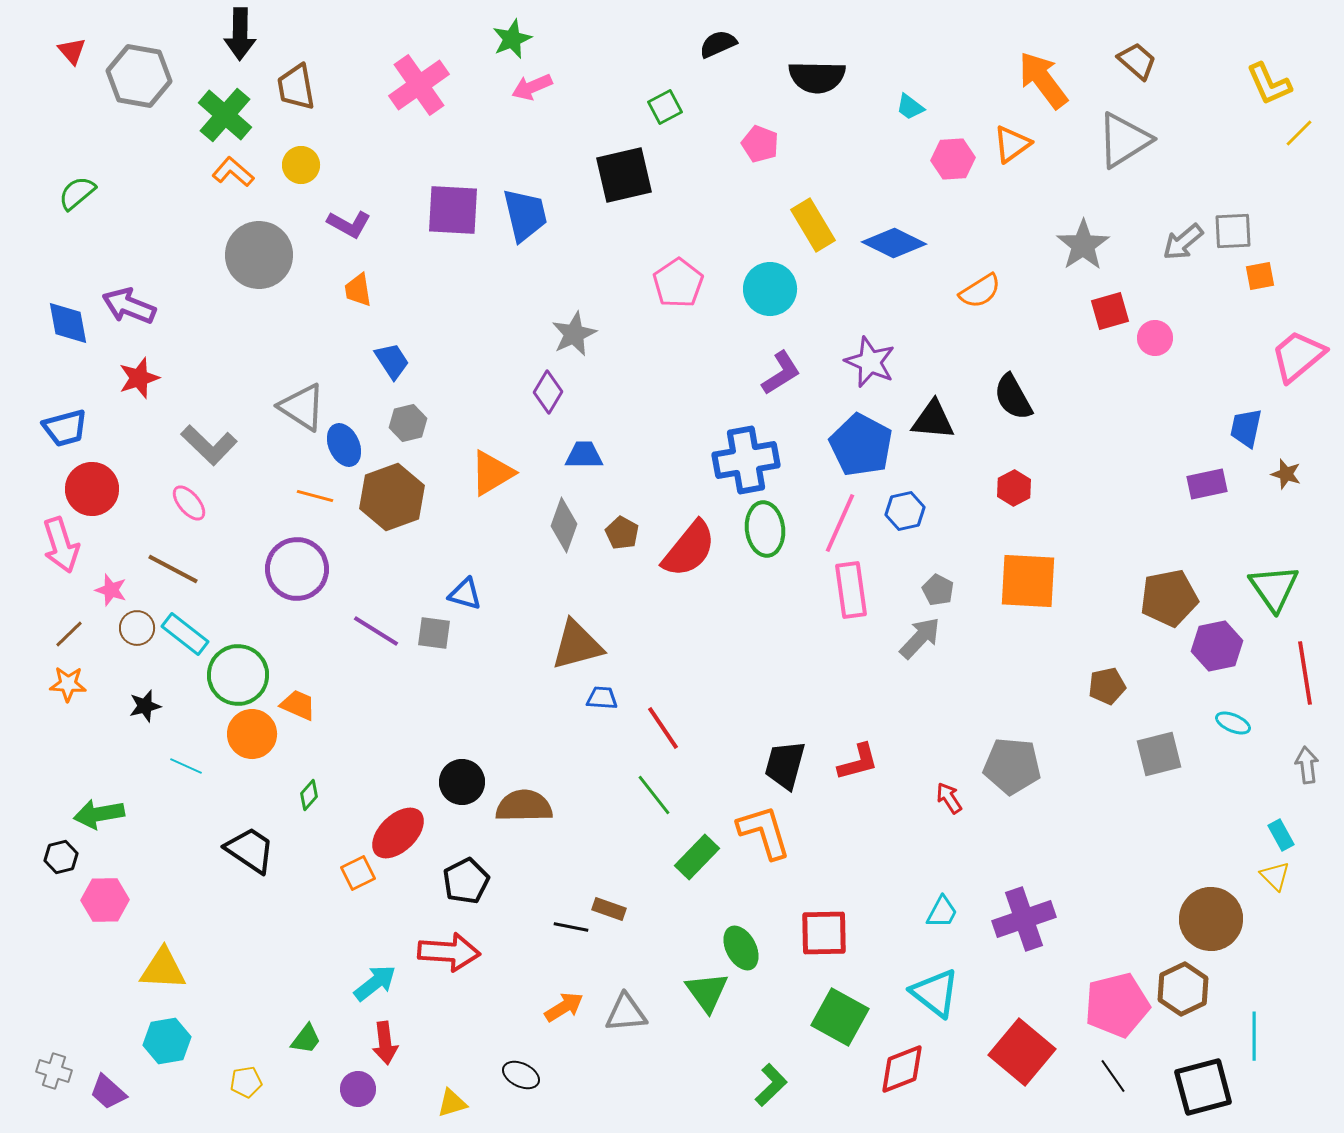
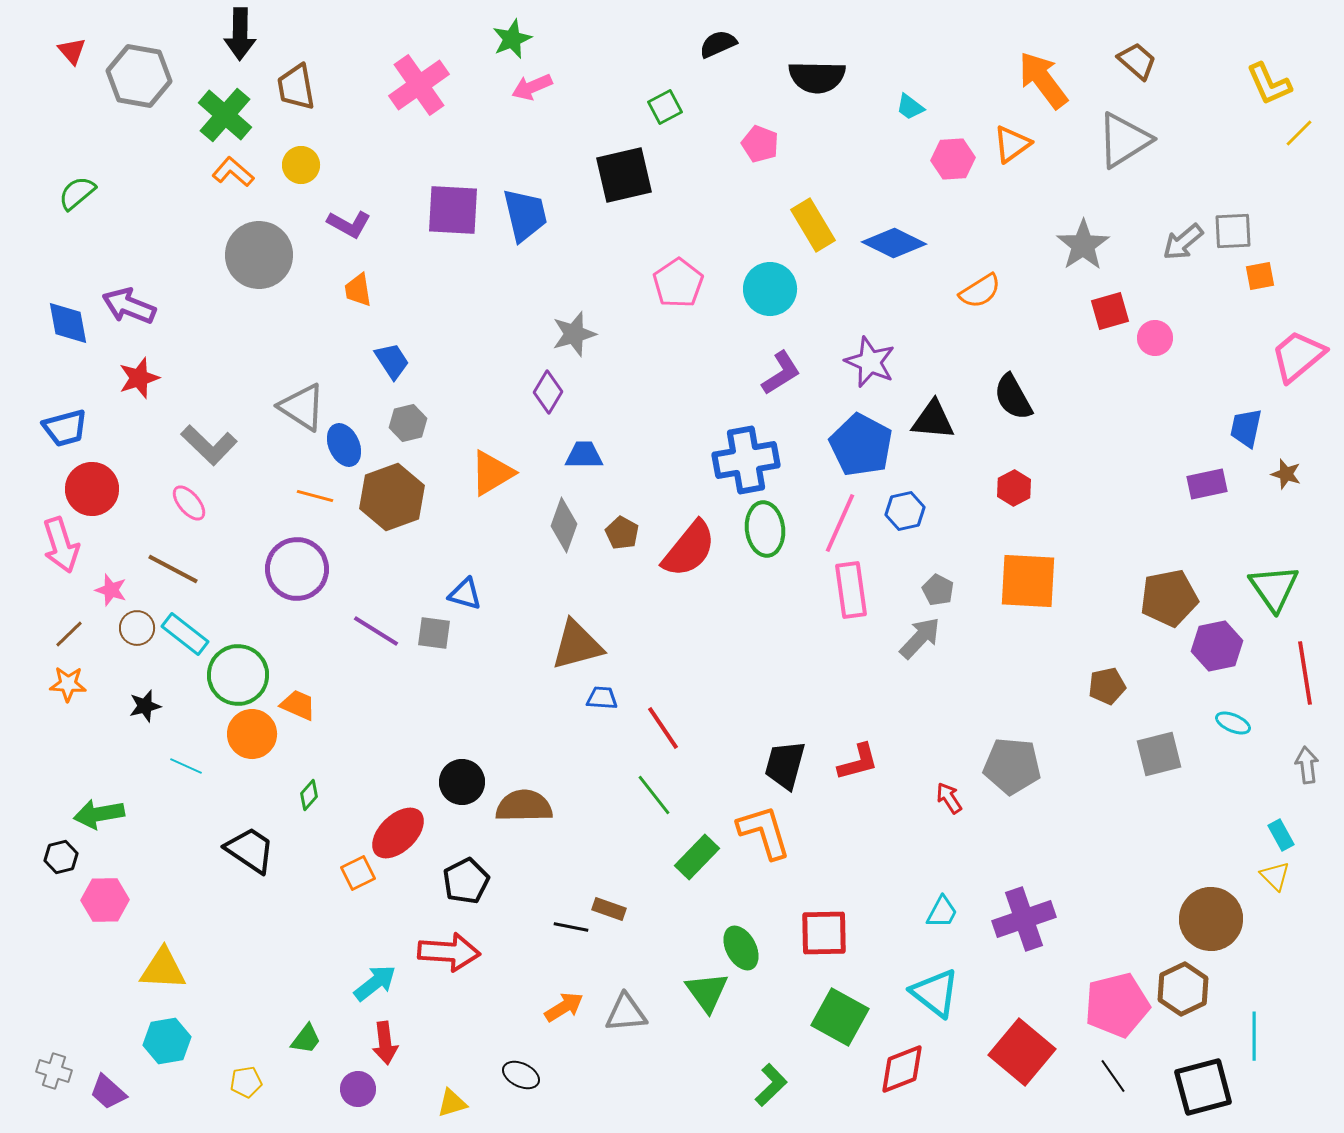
gray star at (574, 334): rotated 9 degrees clockwise
